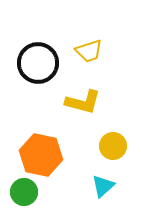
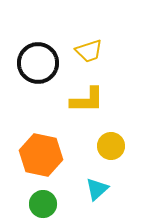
yellow L-shape: moved 4 px right, 2 px up; rotated 15 degrees counterclockwise
yellow circle: moved 2 px left
cyan triangle: moved 6 px left, 3 px down
green circle: moved 19 px right, 12 px down
